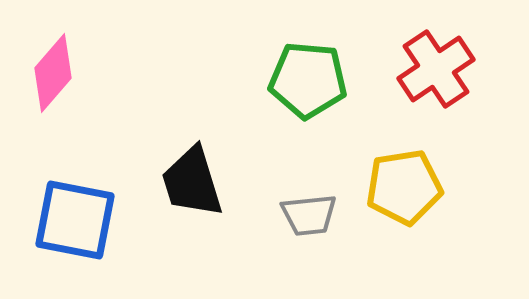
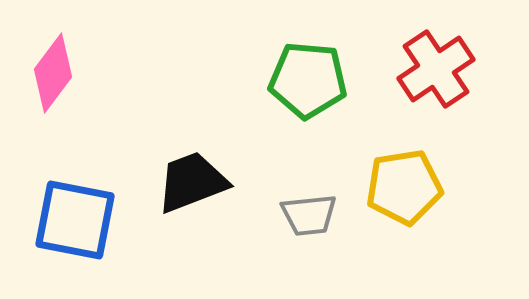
pink diamond: rotated 4 degrees counterclockwise
black trapezoid: rotated 86 degrees clockwise
